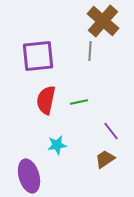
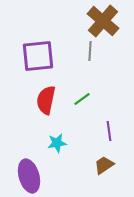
green line: moved 3 px right, 3 px up; rotated 24 degrees counterclockwise
purple line: moved 2 px left; rotated 30 degrees clockwise
cyan star: moved 2 px up
brown trapezoid: moved 1 px left, 6 px down
